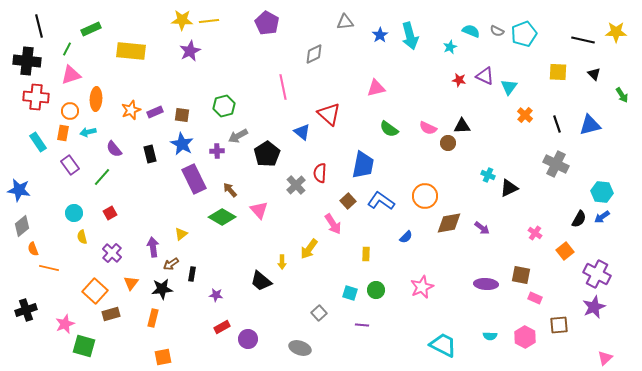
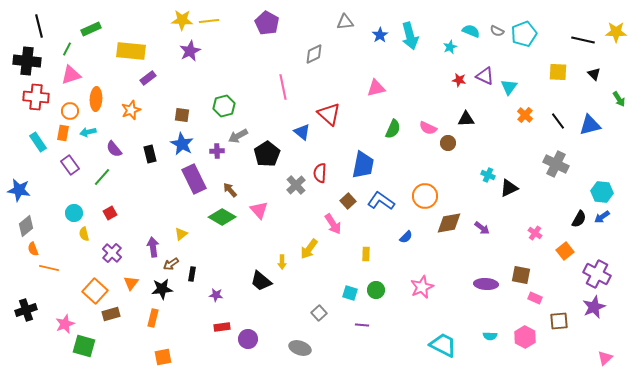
green arrow at (622, 95): moved 3 px left, 4 px down
purple rectangle at (155, 112): moved 7 px left, 34 px up; rotated 14 degrees counterclockwise
black line at (557, 124): moved 1 px right, 3 px up; rotated 18 degrees counterclockwise
black triangle at (462, 126): moved 4 px right, 7 px up
green semicircle at (389, 129): moved 4 px right; rotated 102 degrees counterclockwise
gray diamond at (22, 226): moved 4 px right
yellow semicircle at (82, 237): moved 2 px right, 3 px up
brown square at (559, 325): moved 4 px up
red rectangle at (222, 327): rotated 21 degrees clockwise
